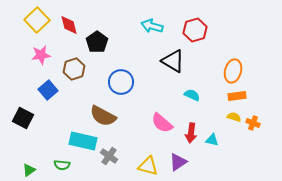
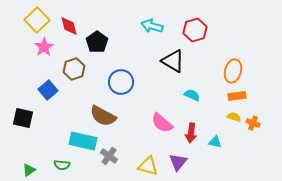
red diamond: moved 1 px down
pink star: moved 3 px right, 8 px up; rotated 24 degrees counterclockwise
black square: rotated 15 degrees counterclockwise
cyan triangle: moved 3 px right, 2 px down
purple triangle: rotated 18 degrees counterclockwise
